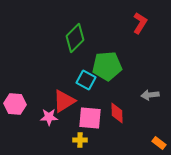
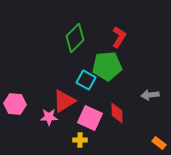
red L-shape: moved 21 px left, 14 px down
pink square: rotated 20 degrees clockwise
